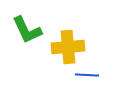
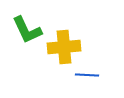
yellow cross: moved 4 px left
